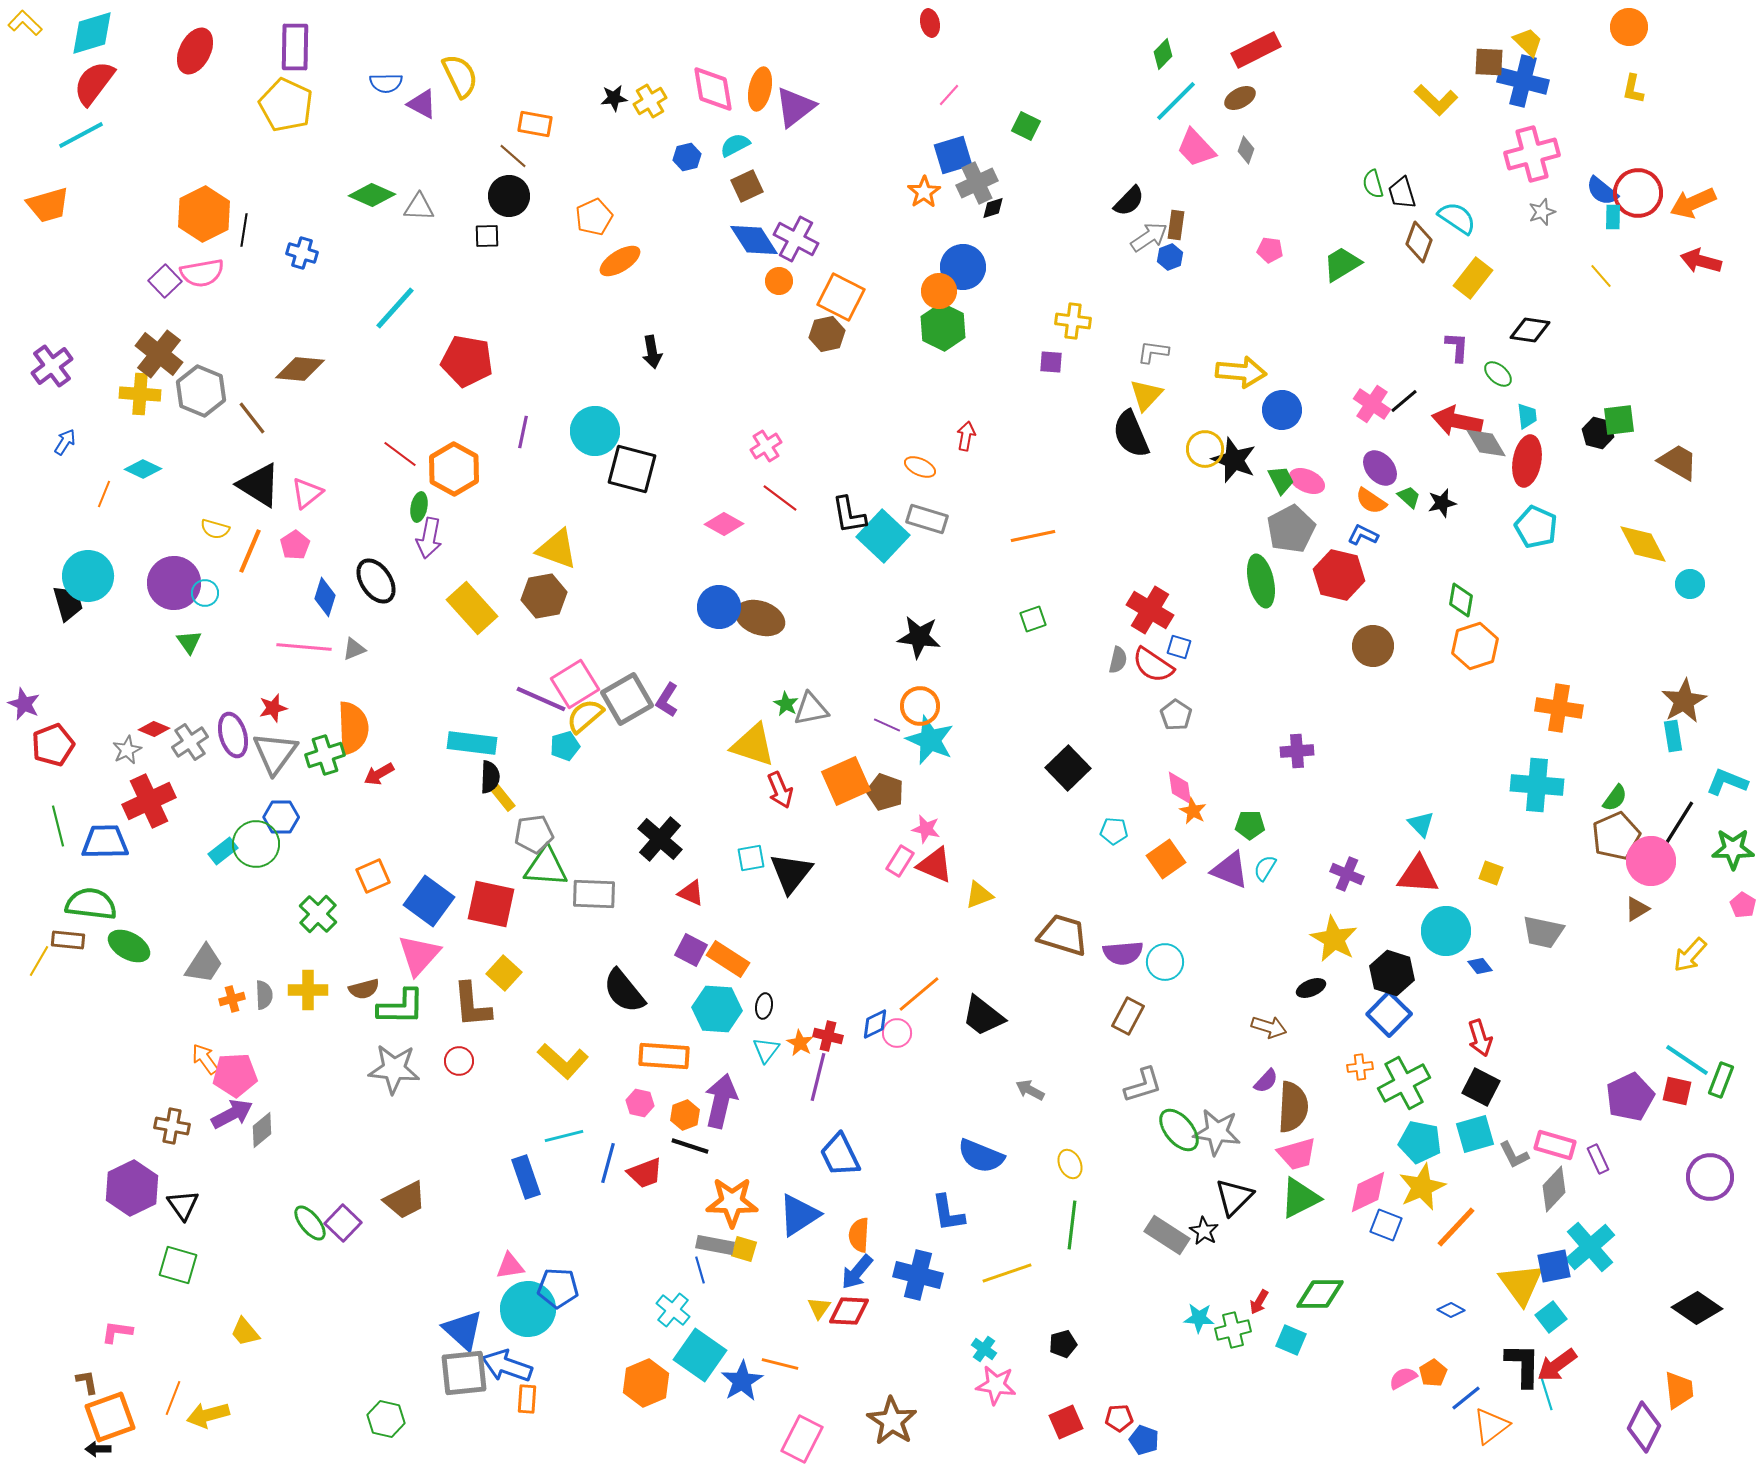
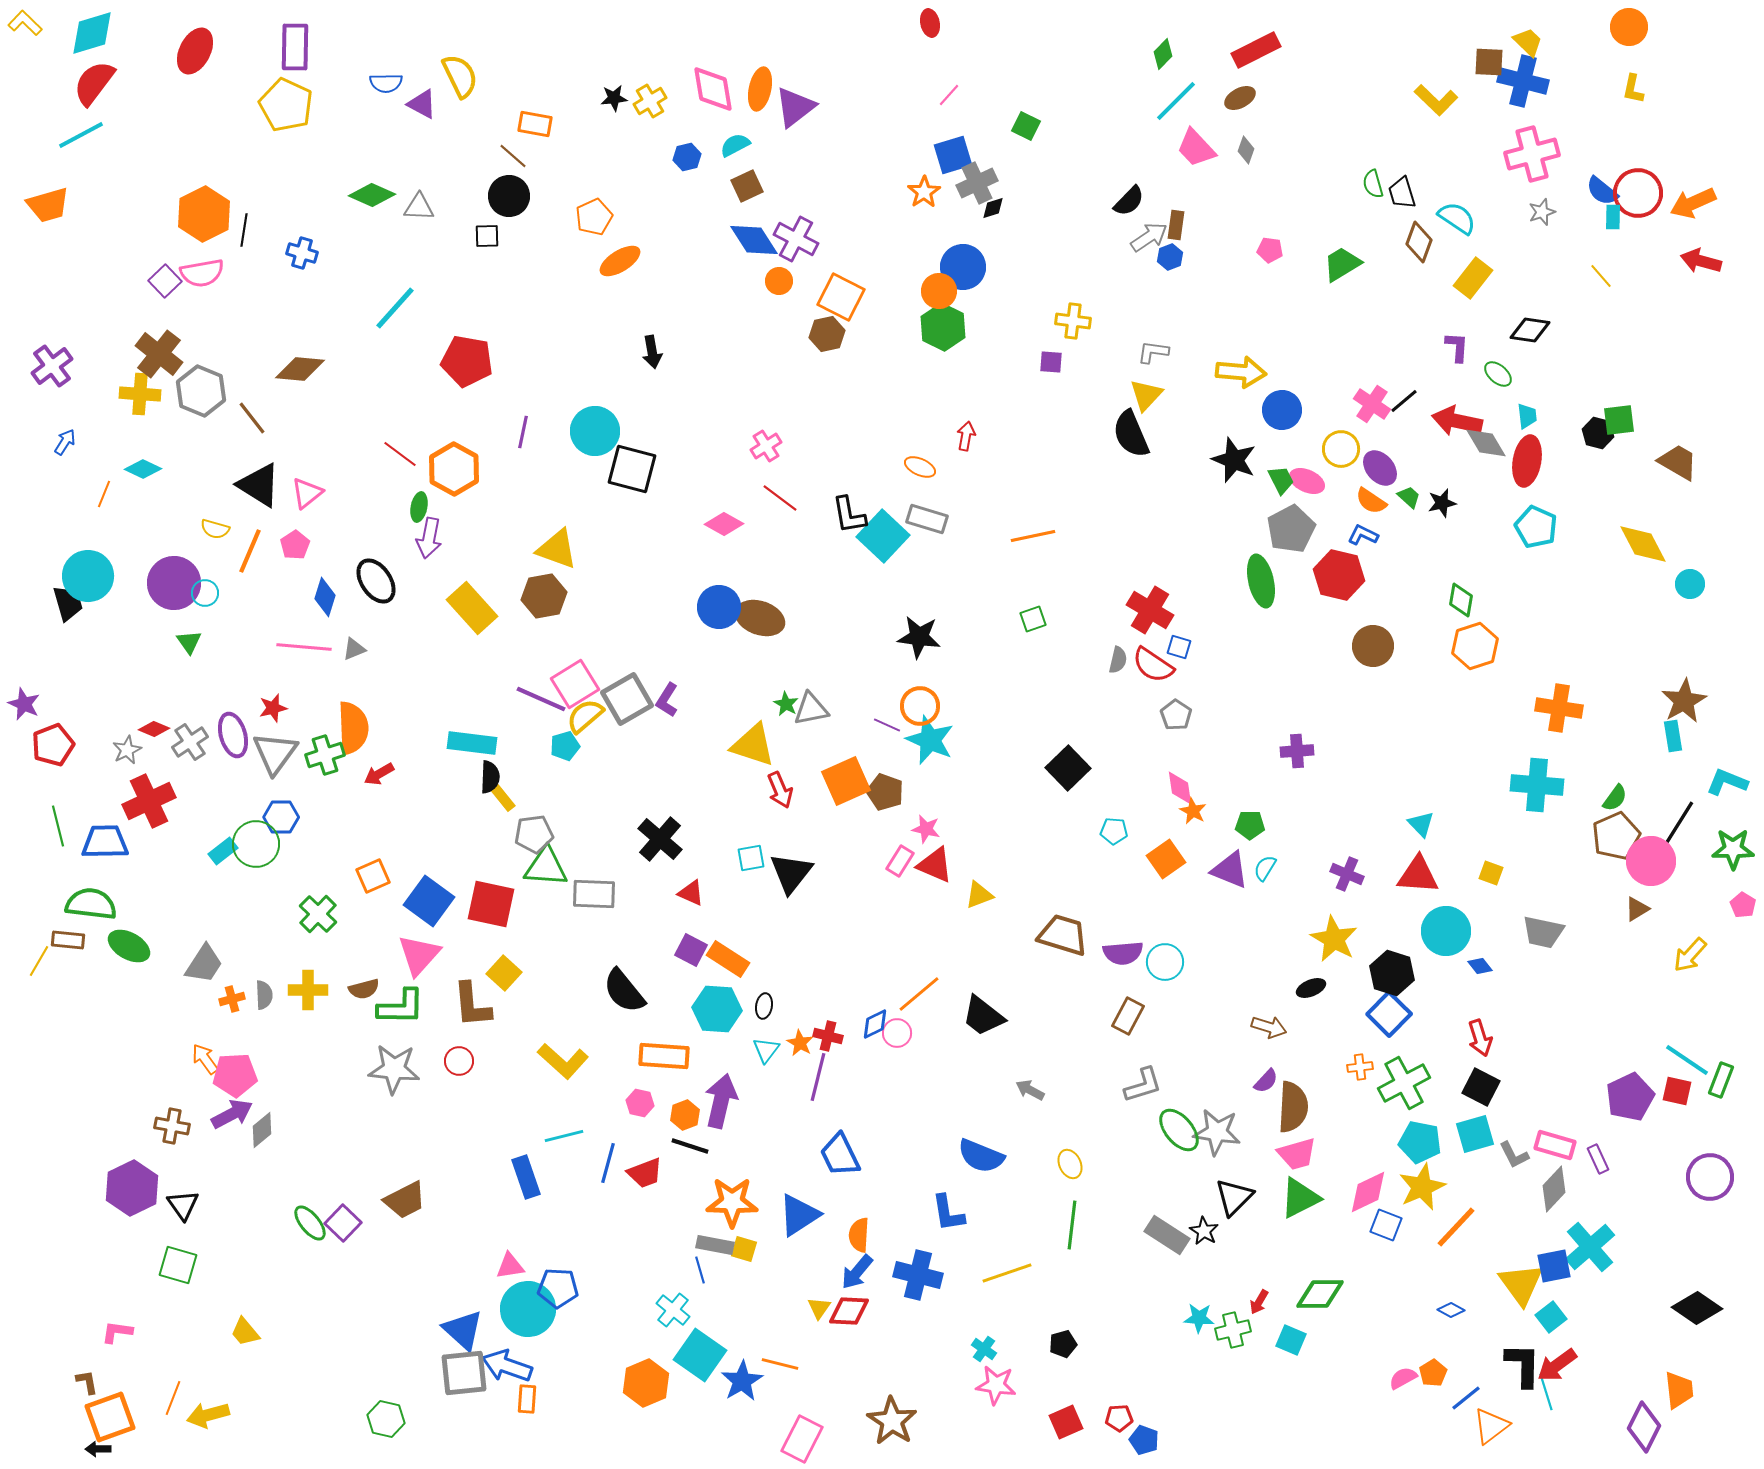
yellow circle at (1205, 449): moved 136 px right
